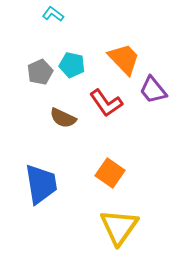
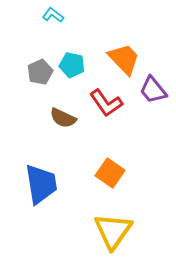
cyan L-shape: moved 1 px down
yellow triangle: moved 6 px left, 4 px down
